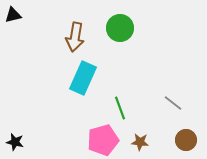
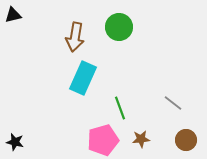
green circle: moved 1 px left, 1 px up
brown star: moved 1 px right, 3 px up; rotated 12 degrees counterclockwise
